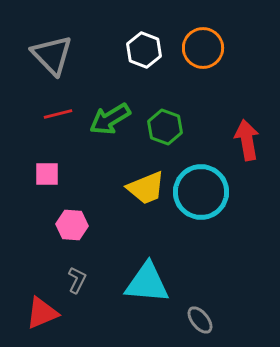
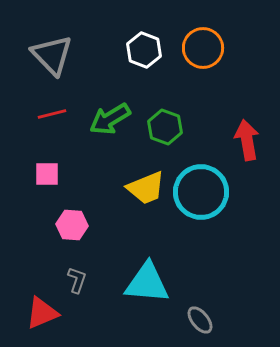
red line: moved 6 px left
gray L-shape: rotated 8 degrees counterclockwise
